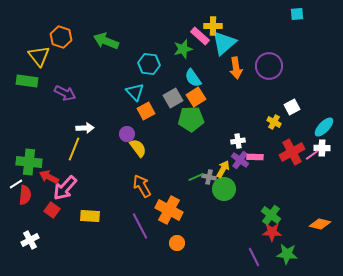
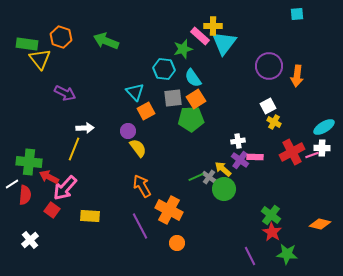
cyan triangle at (224, 43): rotated 12 degrees counterclockwise
yellow triangle at (39, 56): moved 1 px right, 3 px down
cyan hexagon at (149, 64): moved 15 px right, 5 px down
orange arrow at (236, 68): moved 61 px right, 8 px down; rotated 15 degrees clockwise
green rectangle at (27, 81): moved 37 px up
orange square at (196, 97): moved 2 px down
gray square at (173, 98): rotated 24 degrees clockwise
white square at (292, 107): moved 24 px left, 1 px up
cyan ellipse at (324, 127): rotated 15 degrees clockwise
purple circle at (127, 134): moved 1 px right, 3 px up
pink line at (312, 155): rotated 16 degrees clockwise
yellow arrow at (223, 169): rotated 78 degrees counterclockwise
gray cross at (209, 177): rotated 24 degrees clockwise
white line at (16, 184): moved 4 px left
red star at (272, 232): rotated 30 degrees clockwise
white cross at (30, 240): rotated 12 degrees counterclockwise
purple line at (254, 257): moved 4 px left, 1 px up
